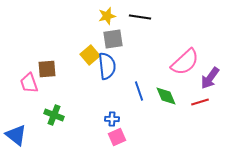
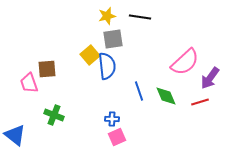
blue triangle: moved 1 px left
